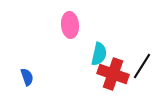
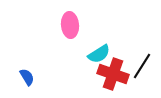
cyan semicircle: rotated 45 degrees clockwise
blue semicircle: rotated 12 degrees counterclockwise
